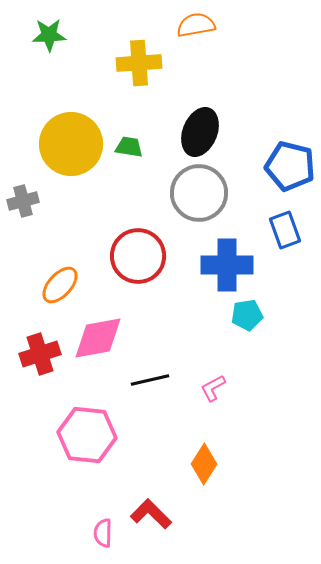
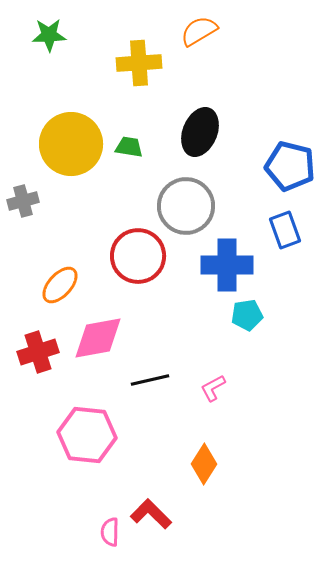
orange semicircle: moved 3 px right, 6 px down; rotated 21 degrees counterclockwise
gray circle: moved 13 px left, 13 px down
red cross: moved 2 px left, 2 px up
pink semicircle: moved 7 px right, 1 px up
